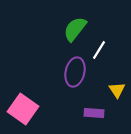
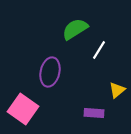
green semicircle: rotated 20 degrees clockwise
purple ellipse: moved 25 px left
yellow triangle: rotated 24 degrees clockwise
